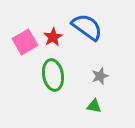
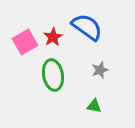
gray star: moved 6 px up
